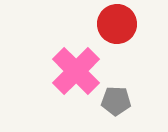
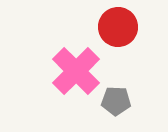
red circle: moved 1 px right, 3 px down
